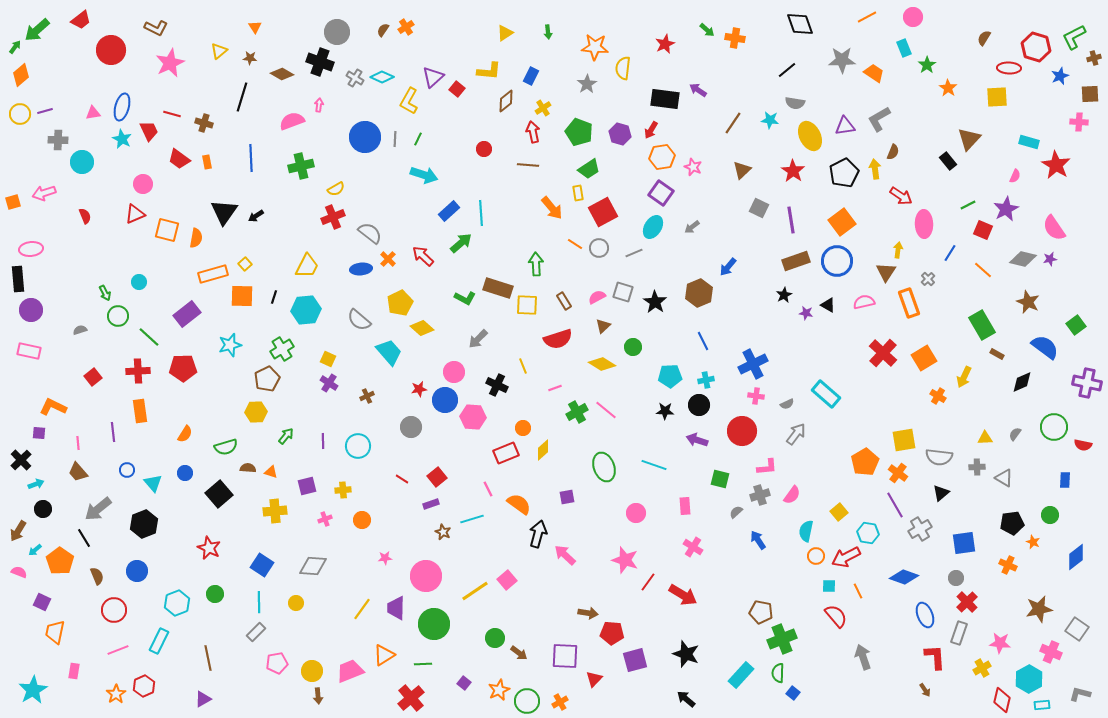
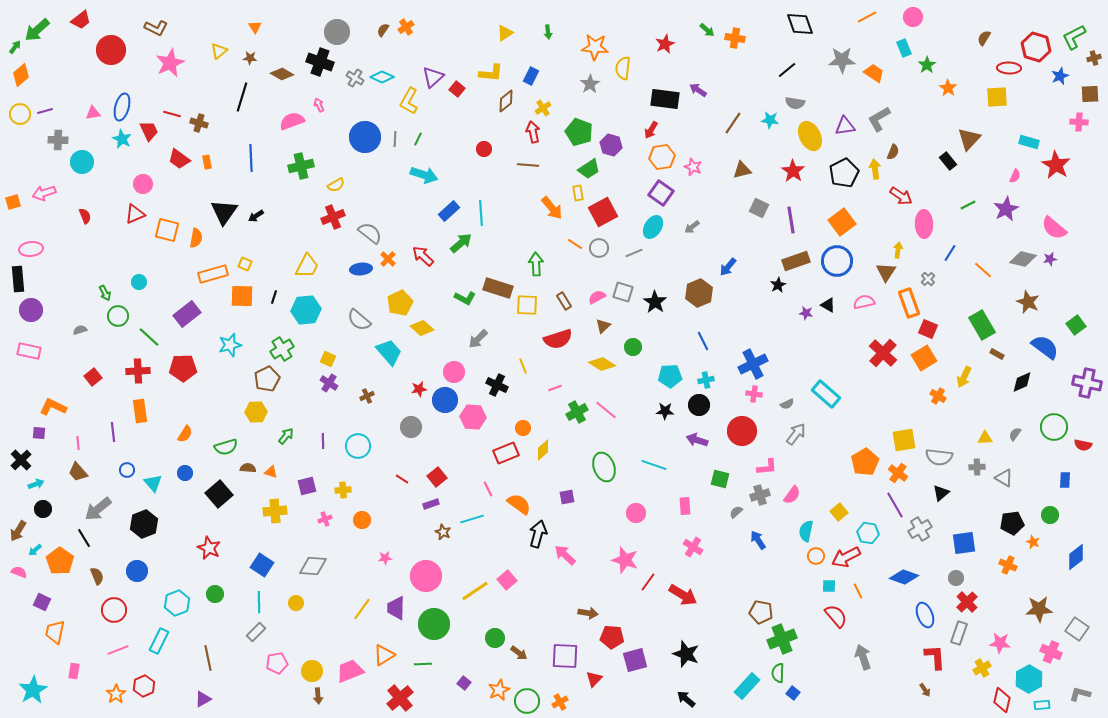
yellow L-shape at (489, 71): moved 2 px right, 2 px down
gray star at (587, 84): moved 3 px right
pink arrow at (319, 105): rotated 32 degrees counterclockwise
brown cross at (204, 123): moved 5 px left
purple hexagon at (620, 134): moved 9 px left, 11 px down
brown triangle at (742, 170): rotated 30 degrees clockwise
yellow semicircle at (336, 189): moved 4 px up
pink semicircle at (1054, 228): rotated 16 degrees counterclockwise
red square at (983, 230): moved 55 px left, 99 px down
yellow square at (245, 264): rotated 24 degrees counterclockwise
black star at (784, 295): moved 6 px left, 10 px up
pink cross at (756, 396): moved 2 px left, 2 px up
brown star at (1039, 609): rotated 8 degrees clockwise
red pentagon at (612, 633): moved 4 px down
cyan rectangle at (741, 675): moved 6 px right, 11 px down
red cross at (411, 698): moved 11 px left
